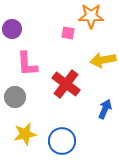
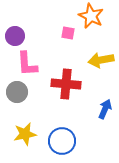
orange star: rotated 25 degrees clockwise
purple circle: moved 3 px right, 7 px down
yellow arrow: moved 2 px left
red cross: rotated 32 degrees counterclockwise
gray circle: moved 2 px right, 5 px up
